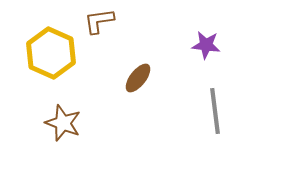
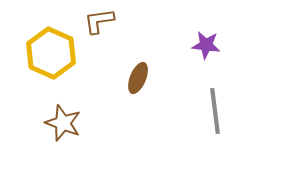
brown ellipse: rotated 16 degrees counterclockwise
